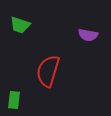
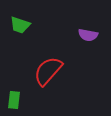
red semicircle: rotated 24 degrees clockwise
